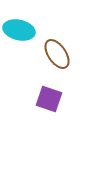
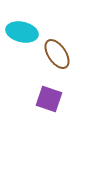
cyan ellipse: moved 3 px right, 2 px down
